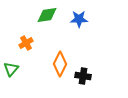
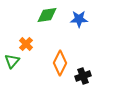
orange cross: moved 1 px down; rotated 16 degrees counterclockwise
orange diamond: moved 1 px up
green triangle: moved 1 px right, 8 px up
black cross: rotated 28 degrees counterclockwise
